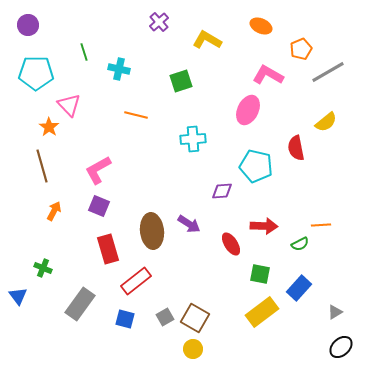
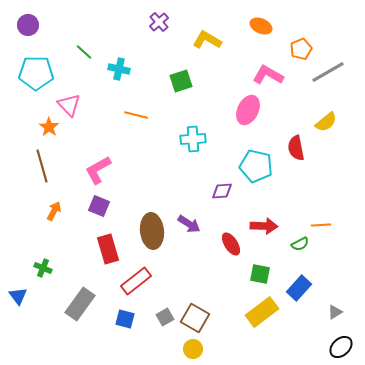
green line at (84, 52): rotated 30 degrees counterclockwise
